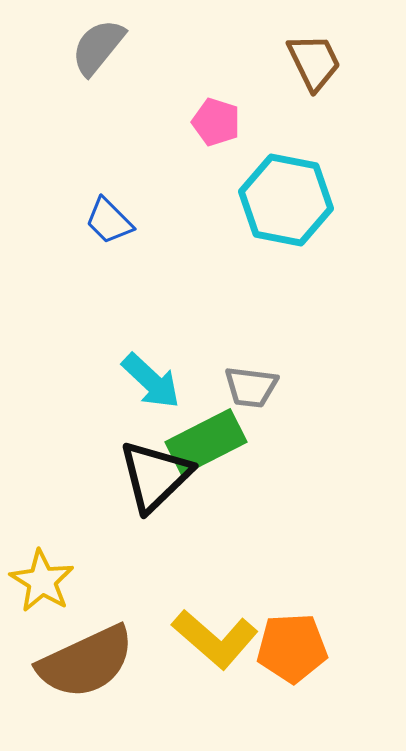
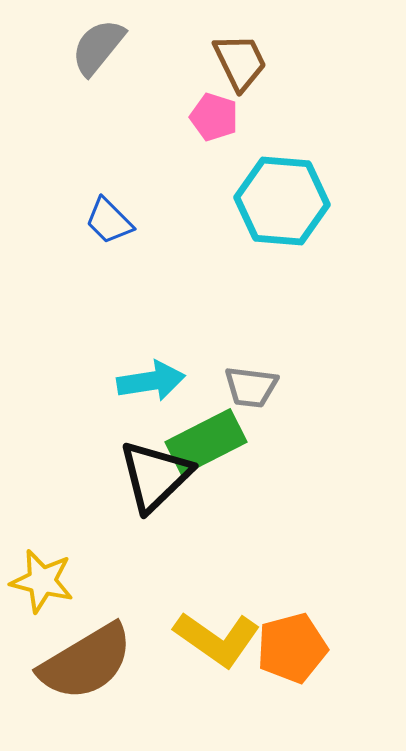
brown trapezoid: moved 74 px left
pink pentagon: moved 2 px left, 5 px up
cyan hexagon: moved 4 px left, 1 px down; rotated 6 degrees counterclockwise
cyan arrow: rotated 52 degrees counterclockwise
yellow star: rotated 18 degrees counterclockwise
yellow L-shape: moved 2 px right; rotated 6 degrees counterclockwise
orange pentagon: rotated 12 degrees counterclockwise
brown semicircle: rotated 6 degrees counterclockwise
